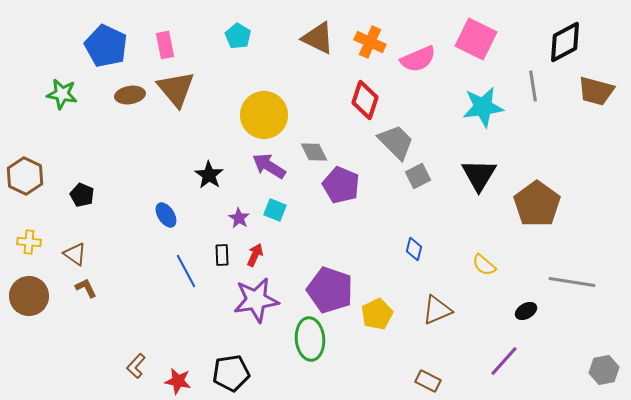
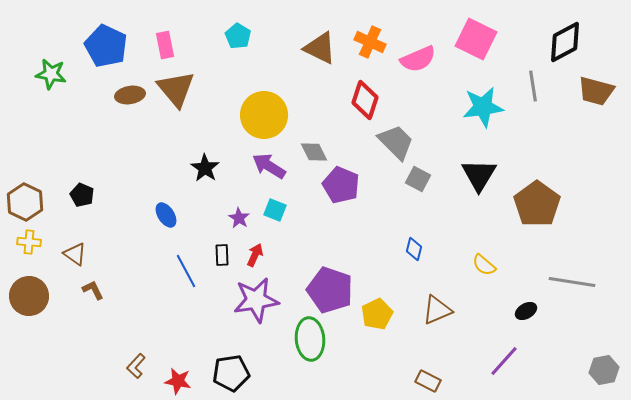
brown triangle at (318, 38): moved 2 px right, 10 px down
green star at (62, 94): moved 11 px left, 20 px up
black star at (209, 175): moved 4 px left, 7 px up
brown hexagon at (25, 176): moved 26 px down
gray square at (418, 176): moved 3 px down; rotated 35 degrees counterclockwise
brown L-shape at (86, 288): moved 7 px right, 2 px down
